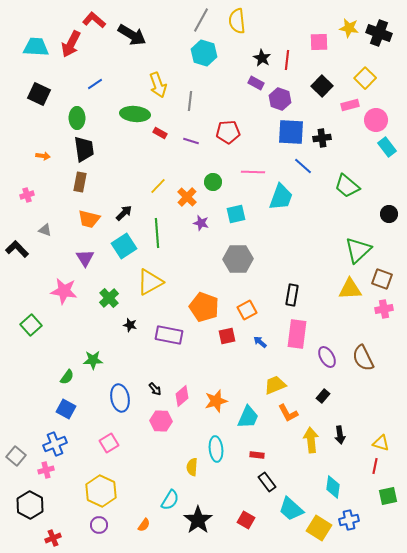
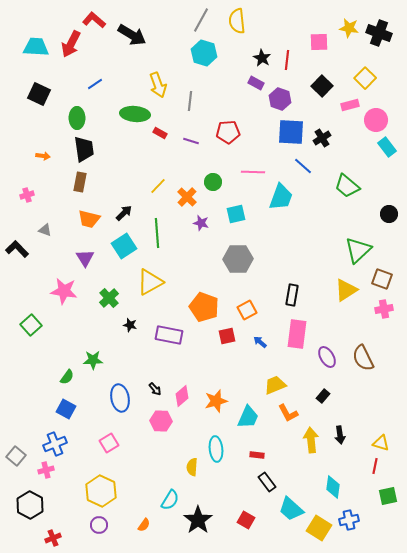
black cross at (322, 138): rotated 24 degrees counterclockwise
yellow triangle at (350, 289): moved 4 px left, 1 px down; rotated 30 degrees counterclockwise
